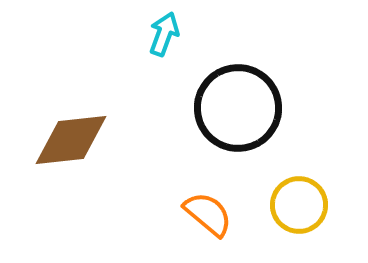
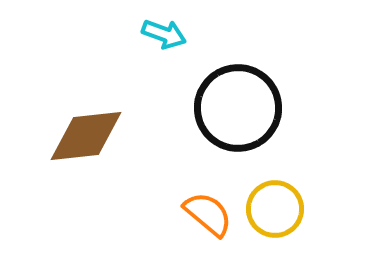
cyan arrow: rotated 90 degrees clockwise
brown diamond: moved 15 px right, 4 px up
yellow circle: moved 24 px left, 4 px down
